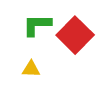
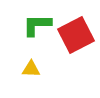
red square: moved 1 px right; rotated 18 degrees clockwise
